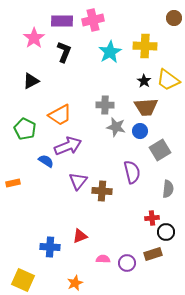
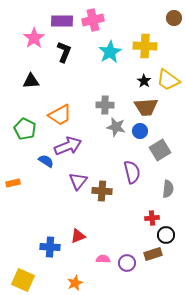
black triangle: rotated 24 degrees clockwise
black circle: moved 3 px down
red triangle: moved 2 px left
